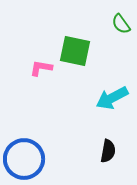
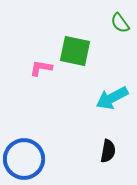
green semicircle: moved 1 px left, 1 px up
